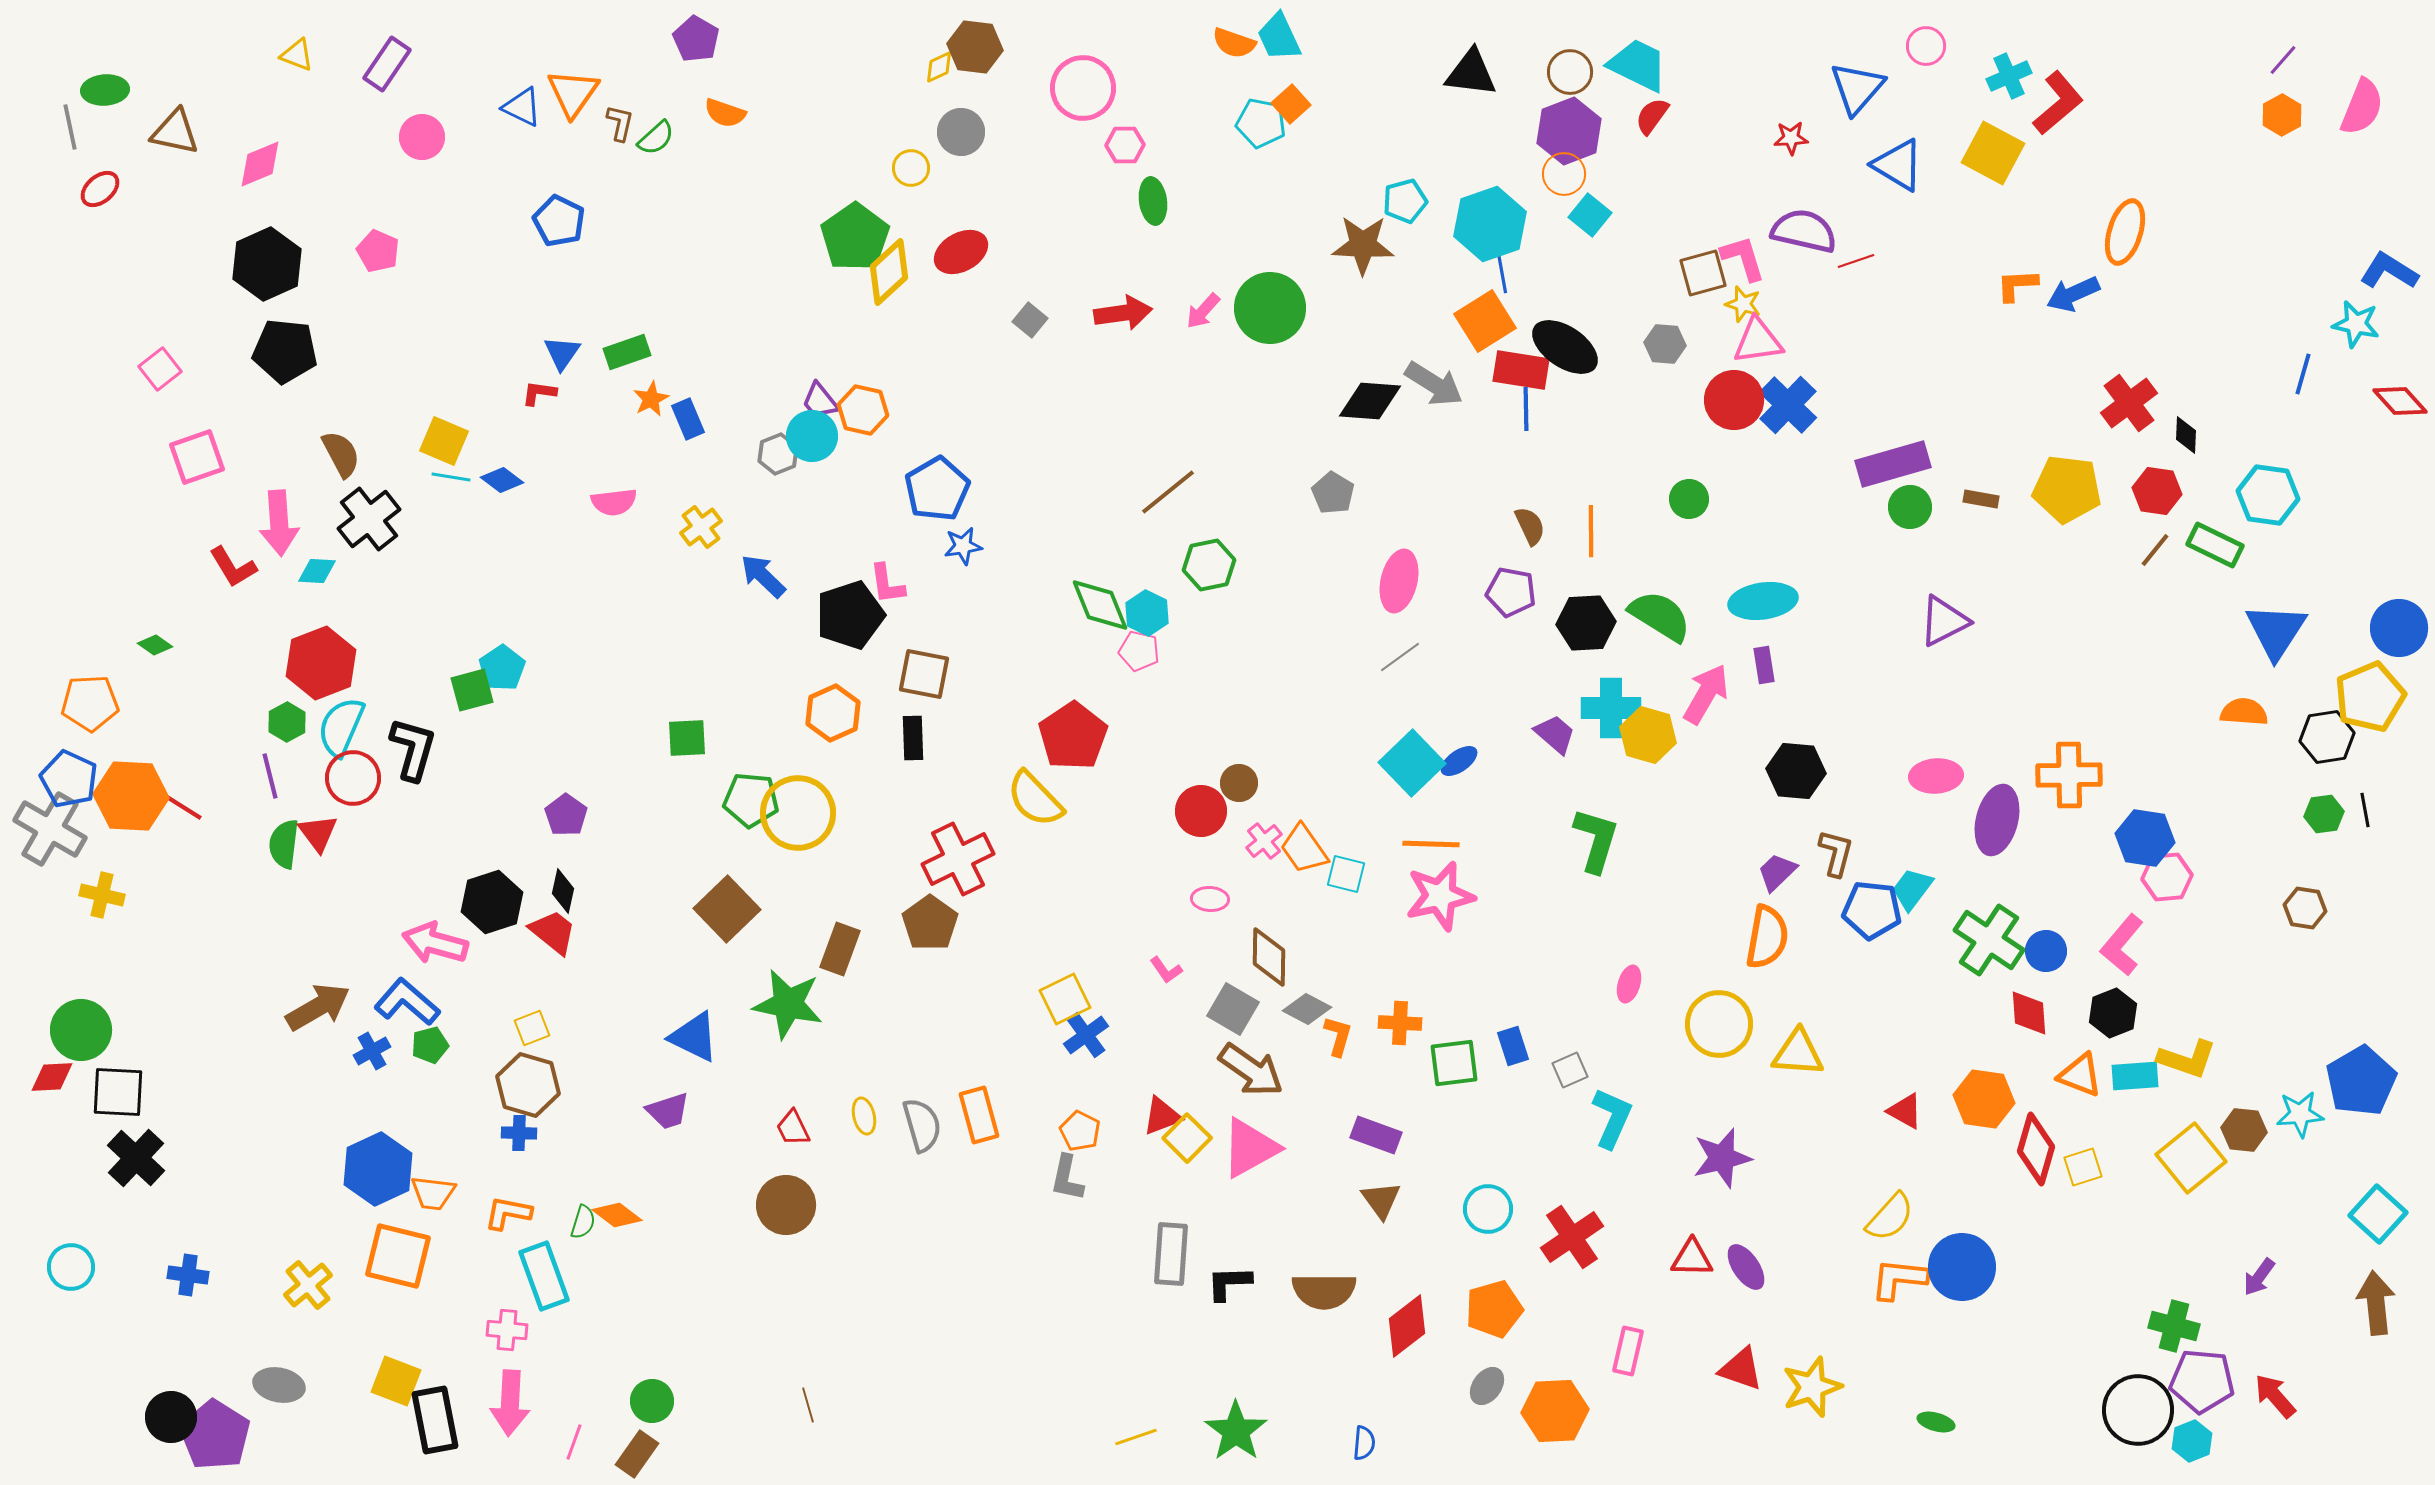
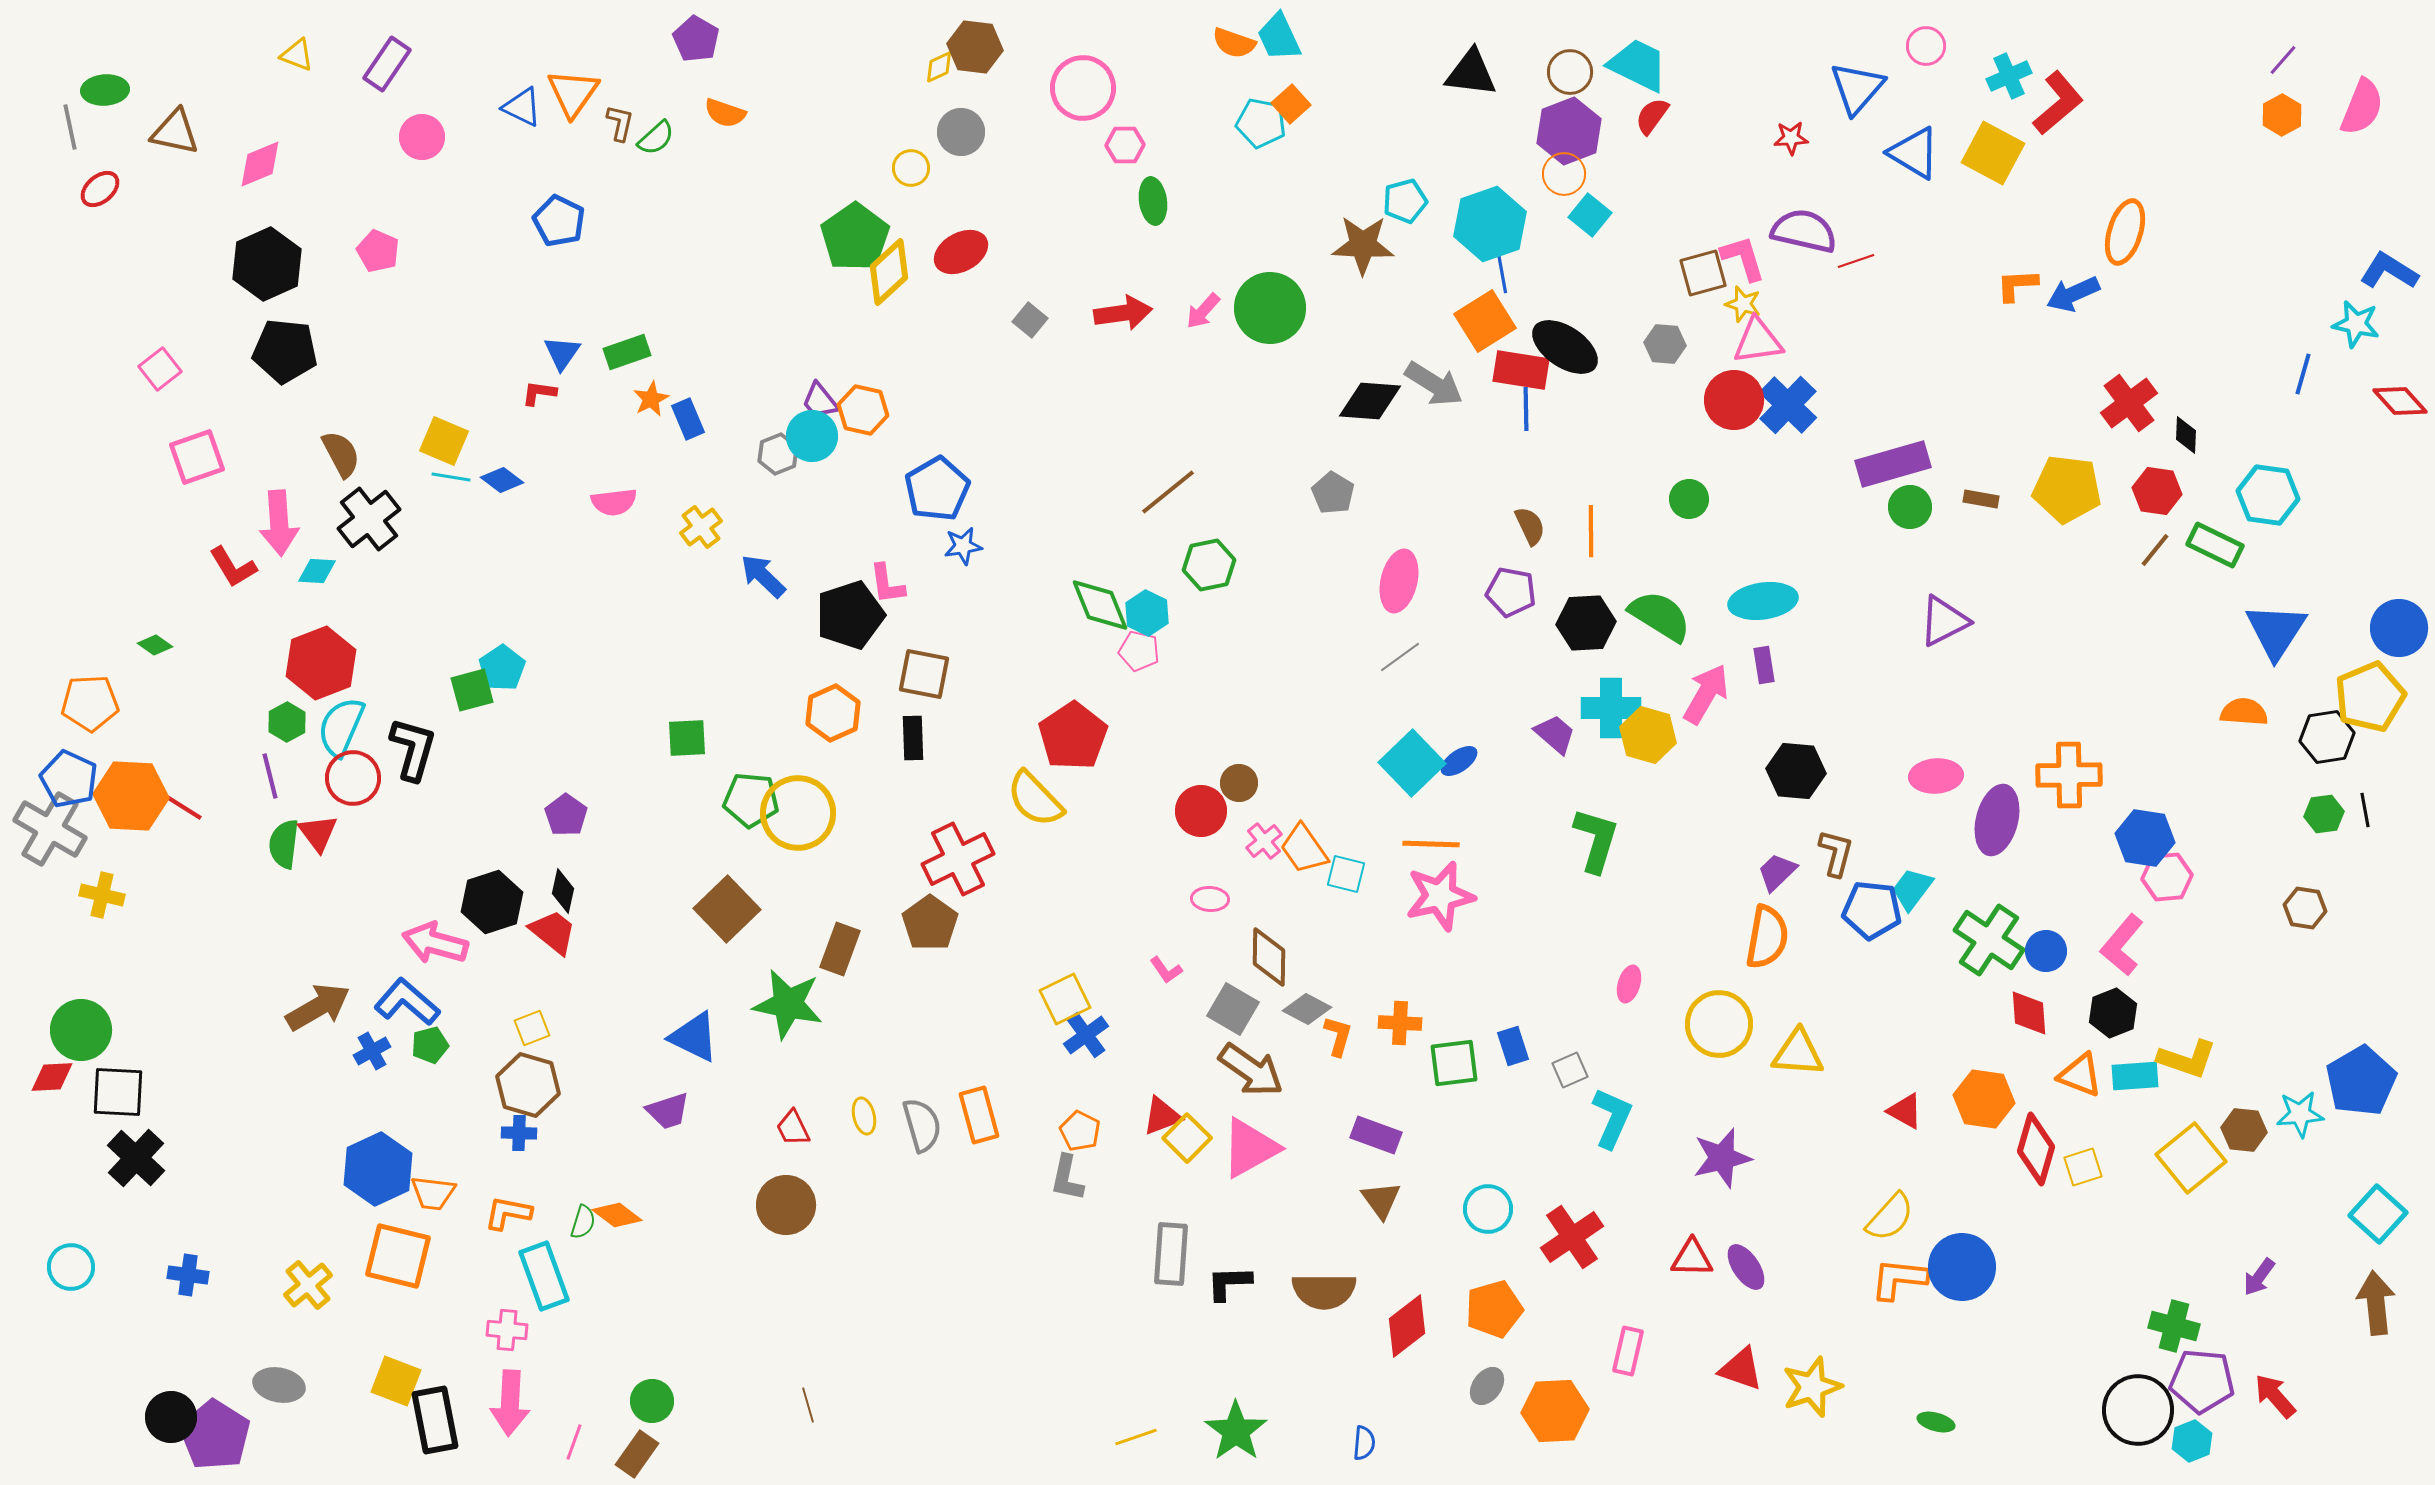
blue triangle at (1898, 165): moved 16 px right, 12 px up
